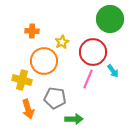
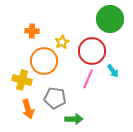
red circle: moved 1 px left, 1 px up
